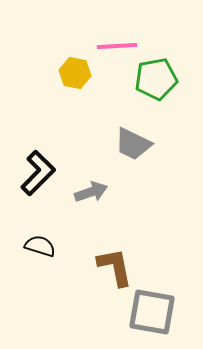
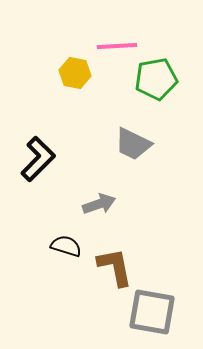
black L-shape: moved 14 px up
gray arrow: moved 8 px right, 12 px down
black semicircle: moved 26 px right
